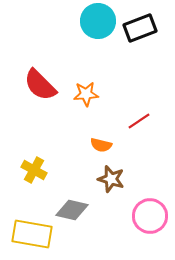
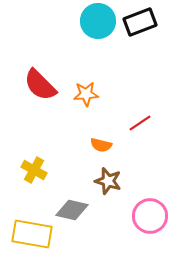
black rectangle: moved 6 px up
red line: moved 1 px right, 2 px down
brown star: moved 3 px left, 2 px down
